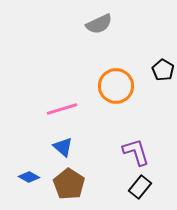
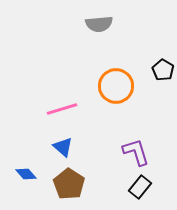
gray semicircle: rotated 20 degrees clockwise
blue diamond: moved 3 px left, 3 px up; rotated 20 degrees clockwise
